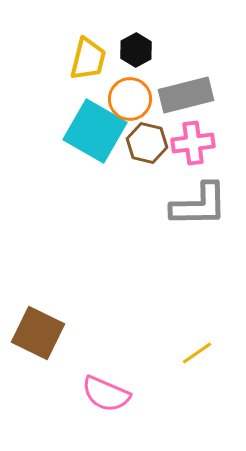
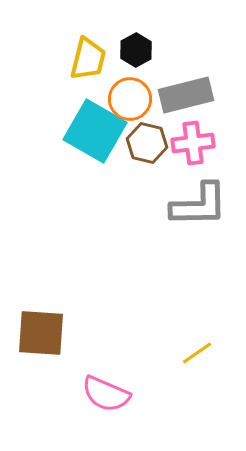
brown square: moved 3 px right; rotated 22 degrees counterclockwise
